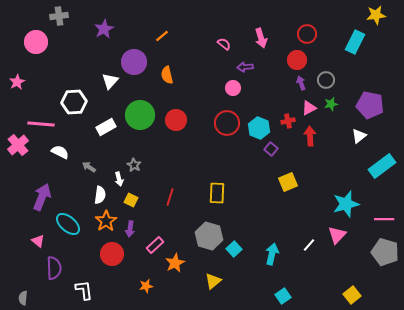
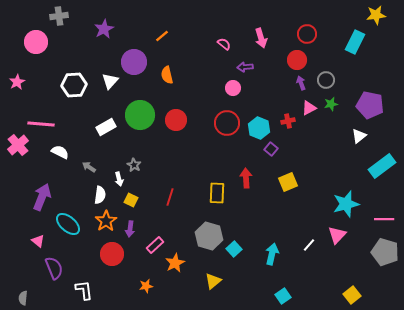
white hexagon at (74, 102): moved 17 px up
red arrow at (310, 136): moved 64 px left, 42 px down
purple semicircle at (54, 268): rotated 20 degrees counterclockwise
